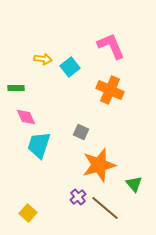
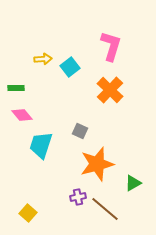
pink L-shape: rotated 40 degrees clockwise
yellow arrow: rotated 12 degrees counterclockwise
orange cross: rotated 20 degrees clockwise
pink diamond: moved 4 px left, 2 px up; rotated 15 degrees counterclockwise
gray square: moved 1 px left, 1 px up
cyan trapezoid: moved 2 px right
orange star: moved 2 px left, 1 px up
green triangle: moved 1 px left, 1 px up; rotated 42 degrees clockwise
purple cross: rotated 28 degrees clockwise
brown line: moved 1 px down
